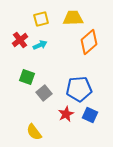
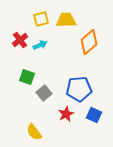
yellow trapezoid: moved 7 px left, 2 px down
blue square: moved 4 px right
